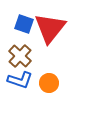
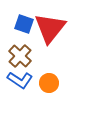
blue L-shape: rotated 15 degrees clockwise
